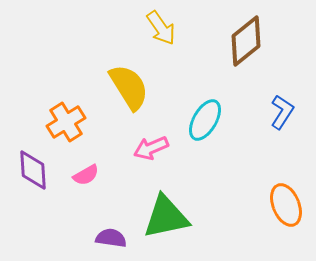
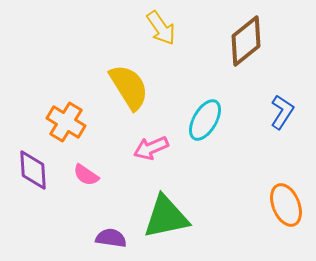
orange cross: rotated 27 degrees counterclockwise
pink semicircle: rotated 64 degrees clockwise
